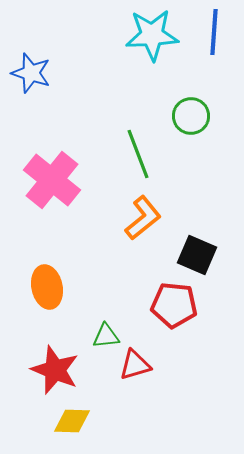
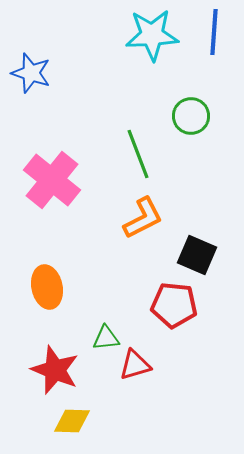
orange L-shape: rotated 12 degrees clockwise
green triangle: moved 2 px down
